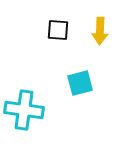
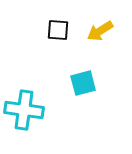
yellow arrow: rotated 56 degrees clockwise
cyan square: moved 3 px right
